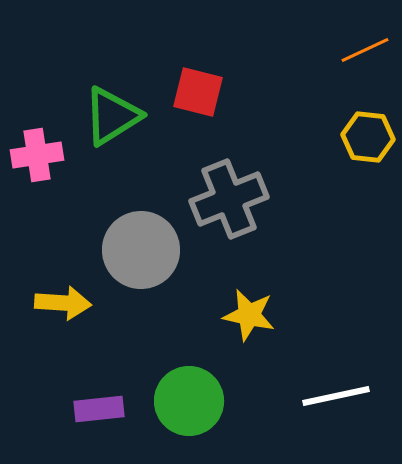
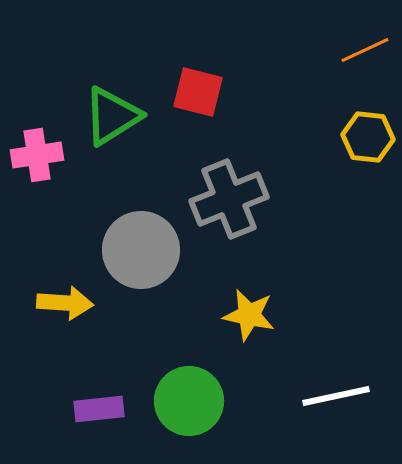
yellow arrow: moved 2 px right
